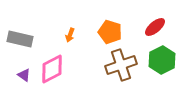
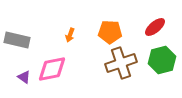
orange pentagon: rotated 15 degrees counterclockwise
gray rectangle: moved 3 px left, 1 px down
green hexagon: rotated 12 degrees clockwise
brown cross: moved 2 px up
pink diamond: rotated 16 degrees clockwise
purple triangle: moved 2 px down
